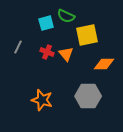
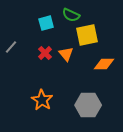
green semicircle: moved 5 px right, 1 px up
gray line: moved 7 px left; rotated 16 degrees clockwise
red cross: moved 2 px left, 1 px down; rotated 24 degrees clockwise
gray hexagon: moved 9 px down
orange star: rotated 15 degrees clockwise
